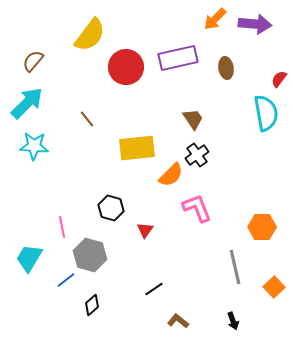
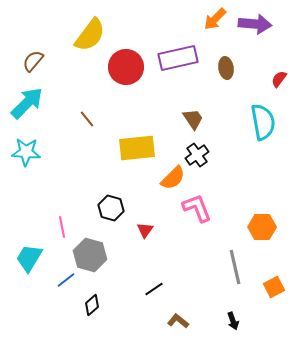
cyan semicircle: moved 3 px left, 9 px down
cyan star: moved 8 px left, 6 px down
orange semicircle: moved 2 px right, 3 px down
orange square: rotated 15 degrees clockwise
